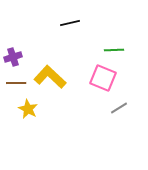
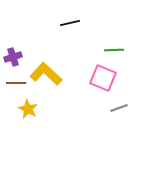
yellow L-shape: moved 4 px left, 3 px up
gray line: rotated 12 degrees clockwise
